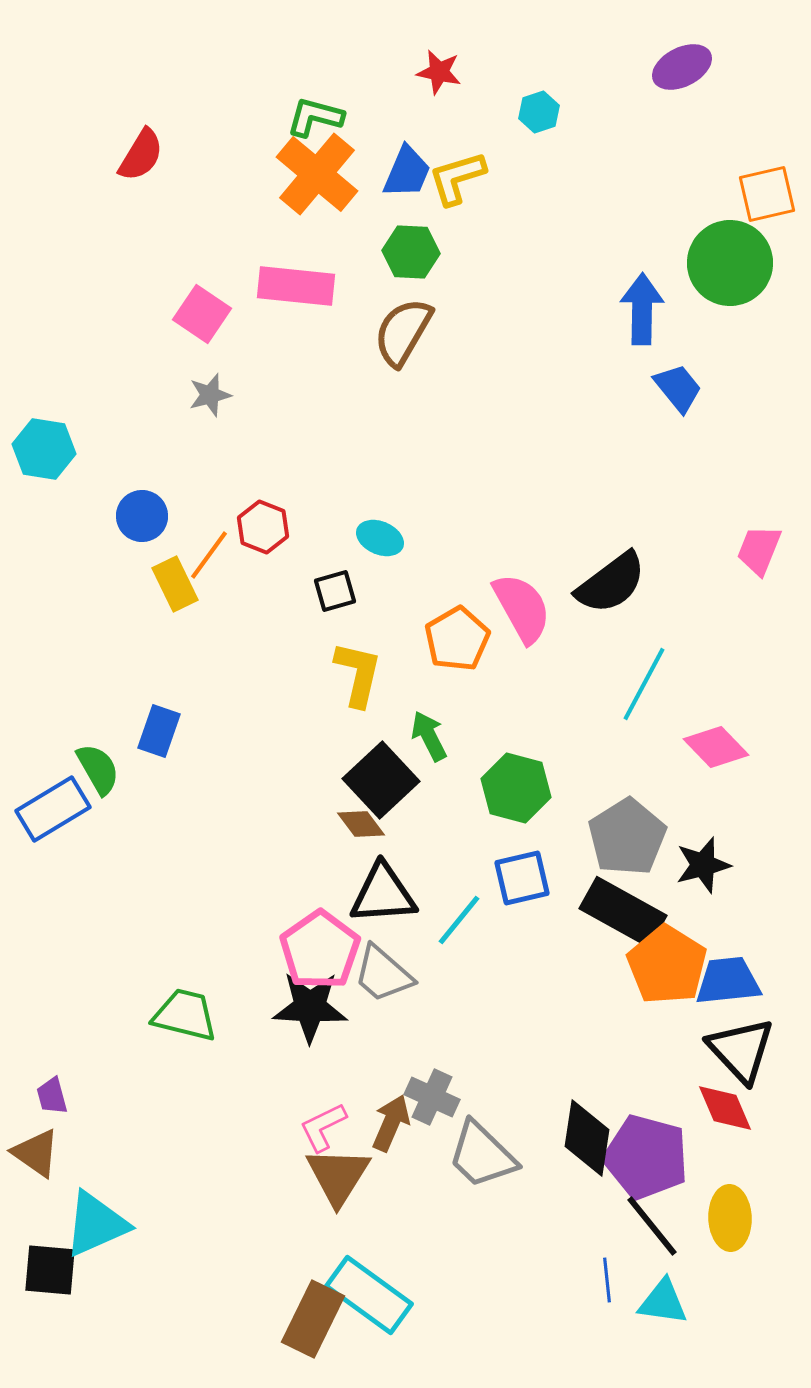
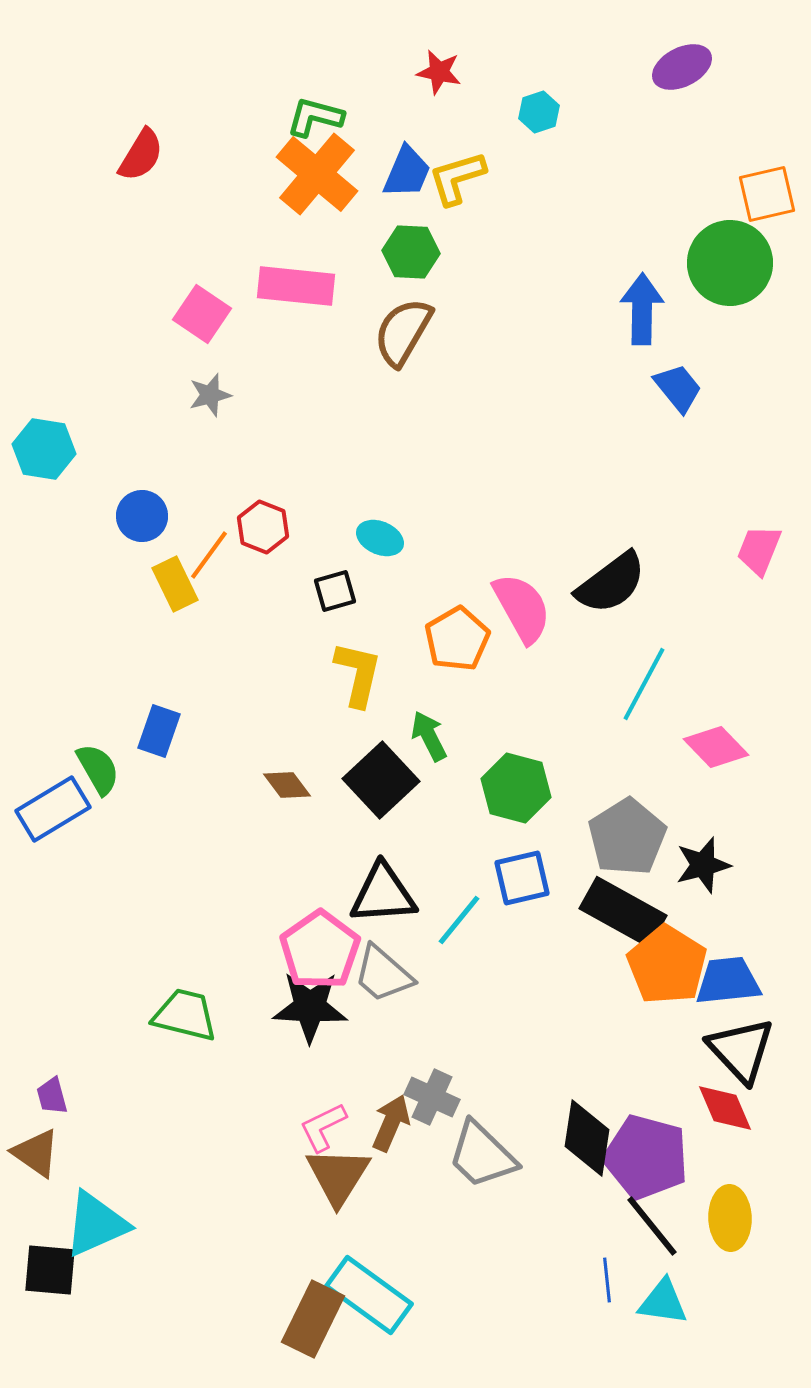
brown diamond at (361, 824): moved 74 px left, 39 px up
